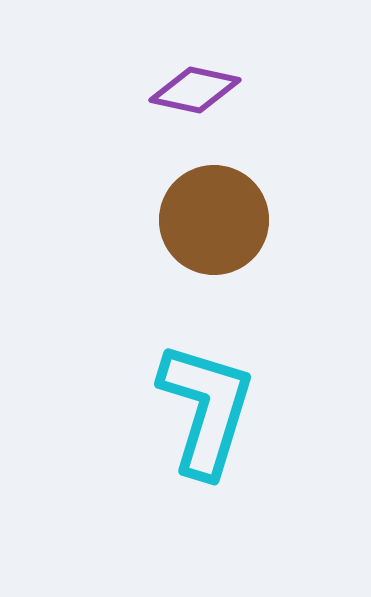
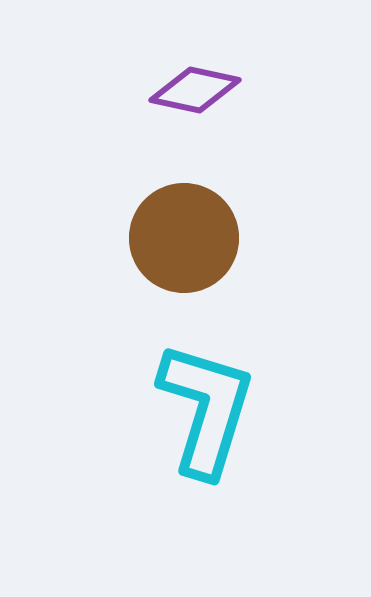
brown circle: moved 30 px left, 18 px down
